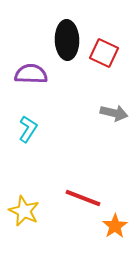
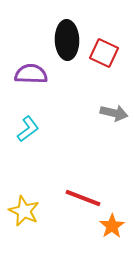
cyan L-shape: rotated 20 degrees clockwise
orange star: moved 3 px left
